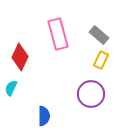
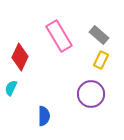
pink rectangle: moved 1 px right, 2 px down; rotated 16 degrees counterclockwise
